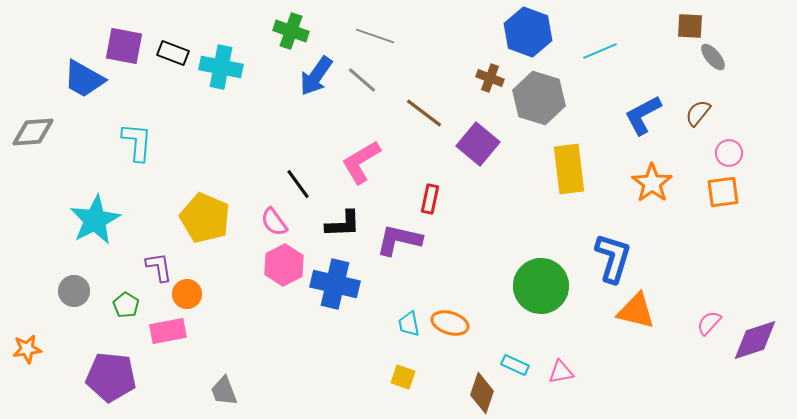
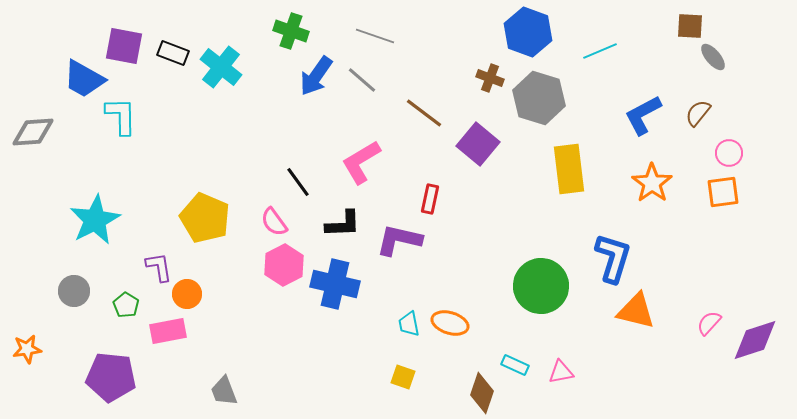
cyan cross at (221, 67): rotated 27 degrees clockwise
cyan L-shape at (137, 142): moved 16 px left, 26 px up; rotated 6 degrees counterclockwise
black line at (298, 184): moved 2 px up
